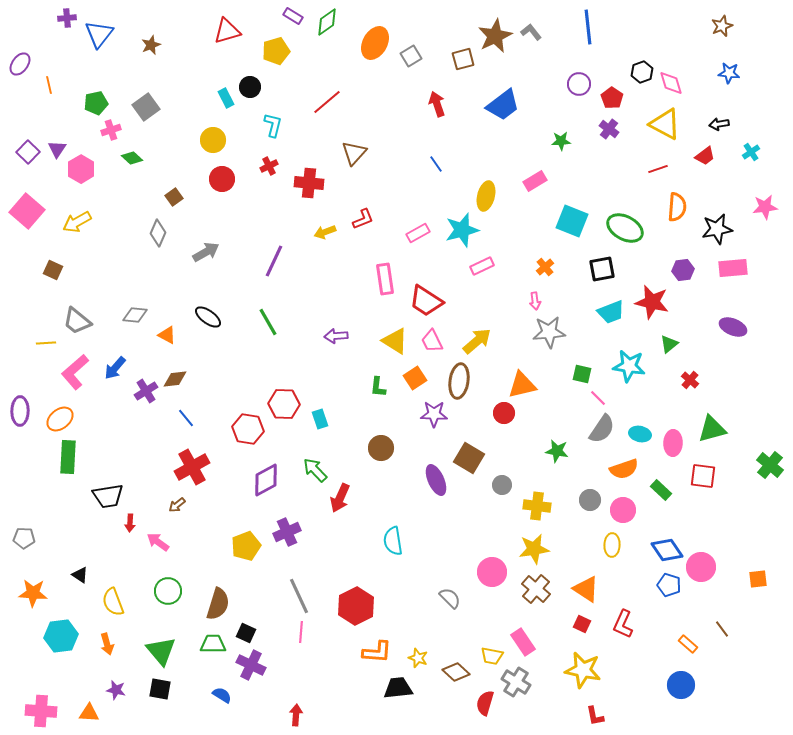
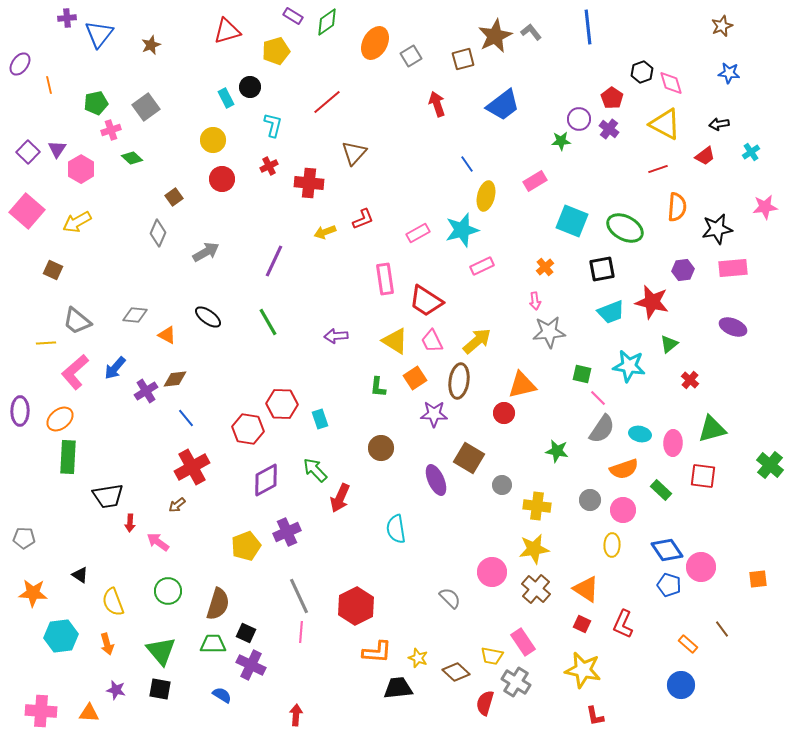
purple circle at (579, 84): moved 35 px down
blue line at (436, 164): moved 31 px right
red hexagon at (284, 404): moved 2 px left
cyan semicircle at (393, 541): moved 3 px right, 12 px up
